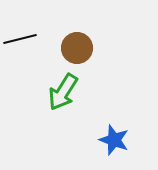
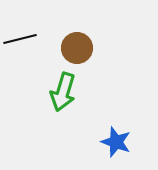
green arrow: rotated 15 degrees counterclockwise
blue star: moved 2 px right, 2 px down
